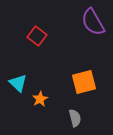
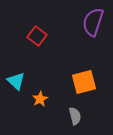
purple semicircle: rotated 48 degrees clockwise
cyan triangle: moved 2 px left, 2 px up
gray semicircle: moved 2 px up
